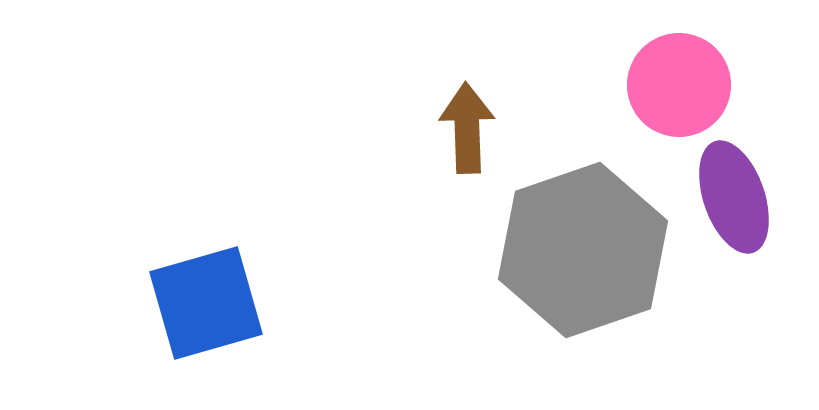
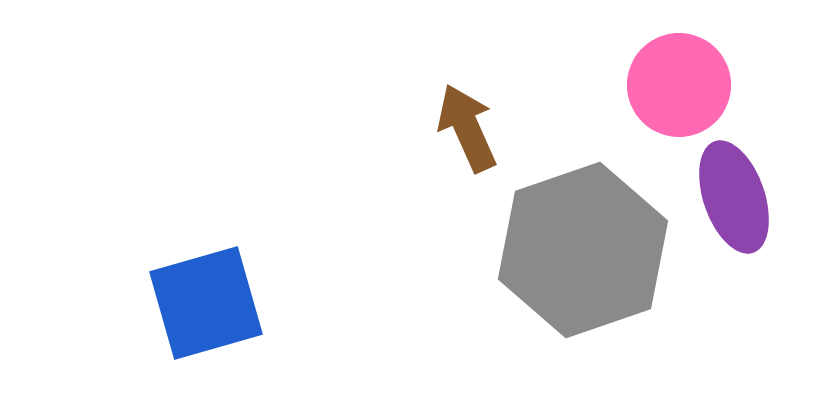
brown arrow: rotated 22 degrees counterclockwise
